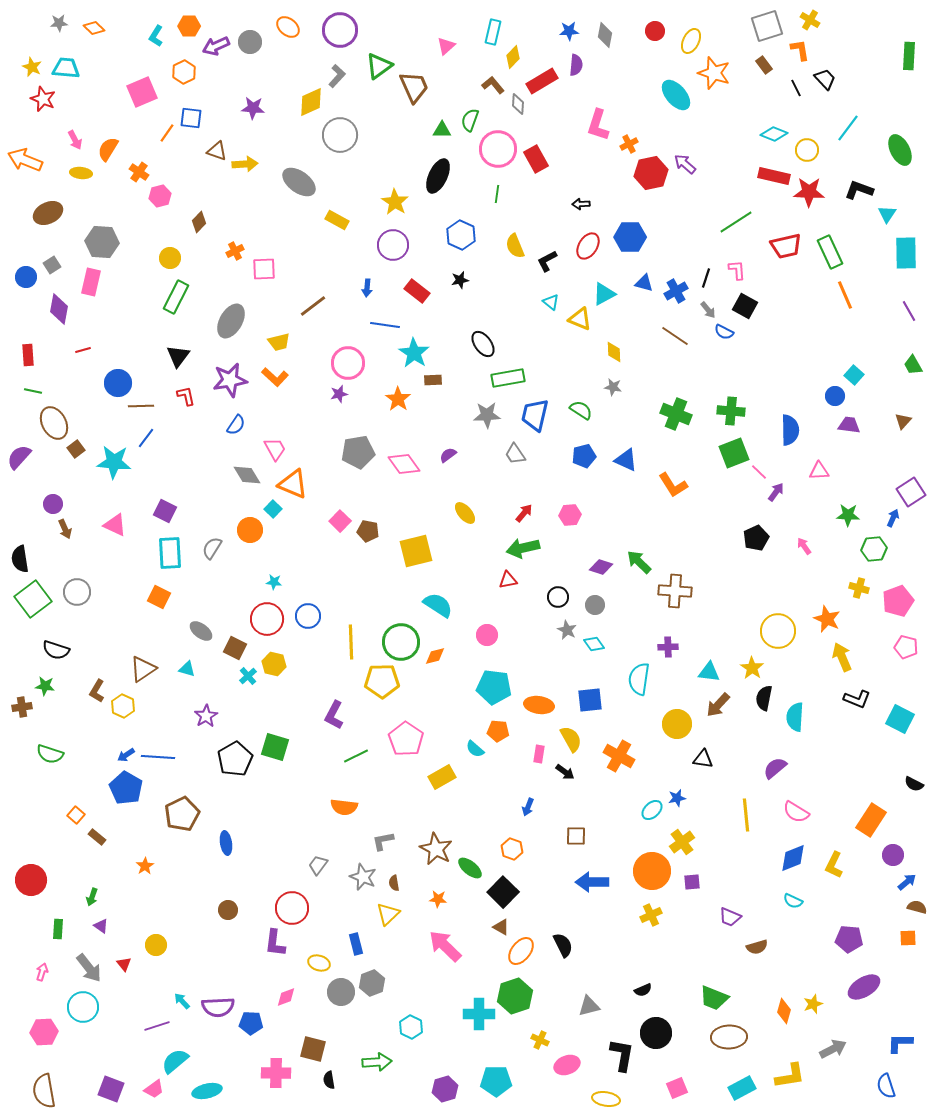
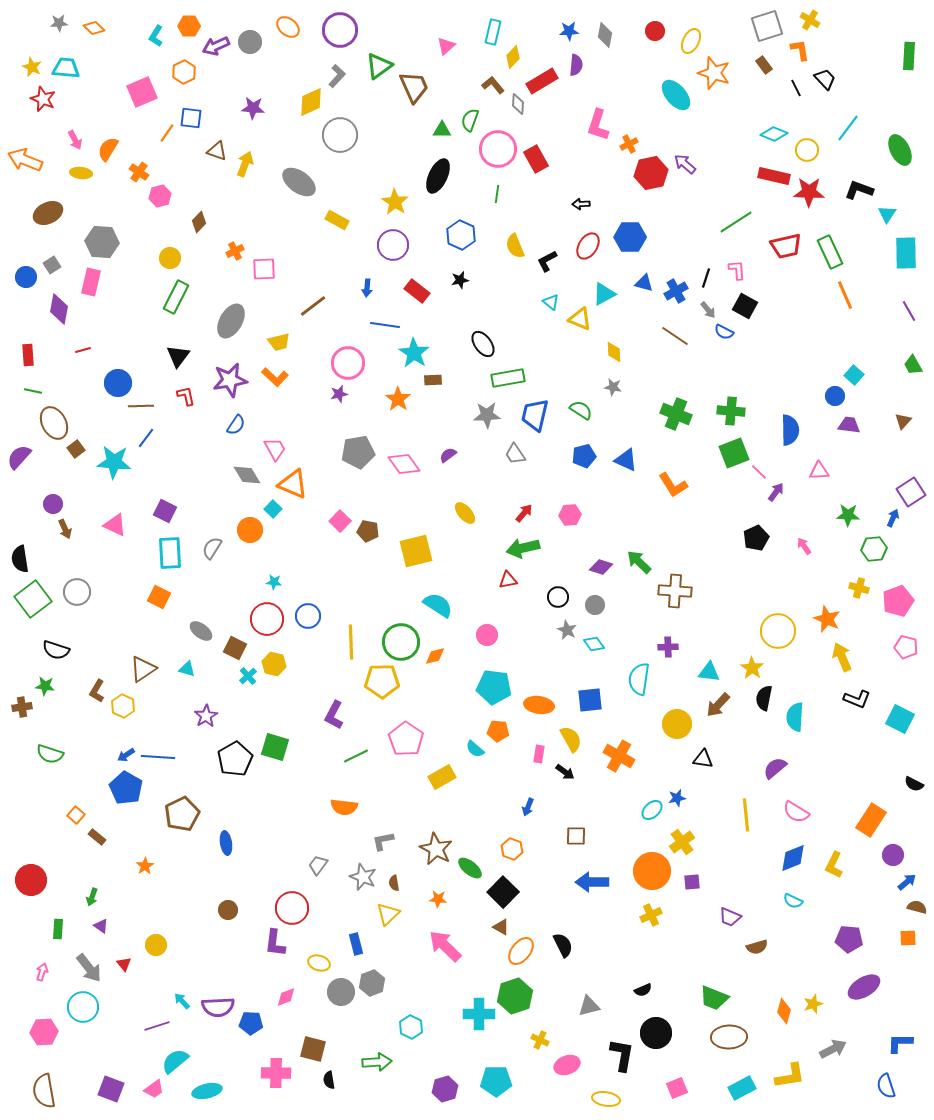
yellow arrow at (245, 164): rotated 65 degrees counterclockwise
